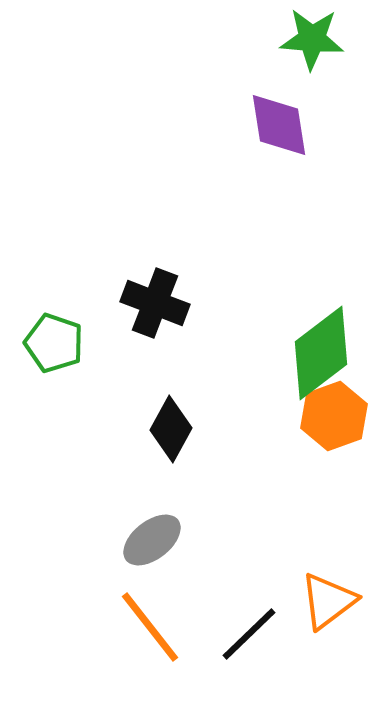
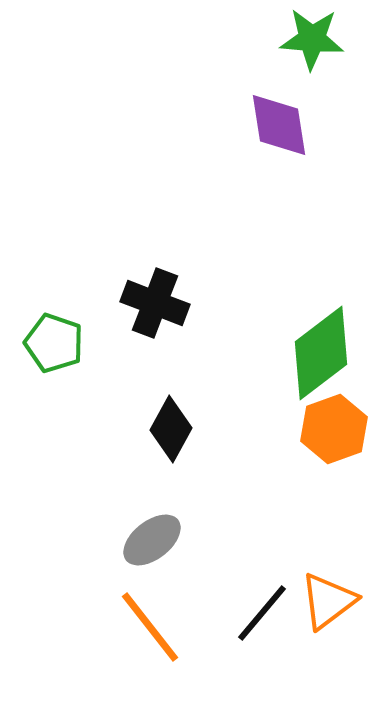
orange hexagon: moved 13 px down
black line: moved 13 px right, 21 px up; rotated 6 degrees counterclockwise
